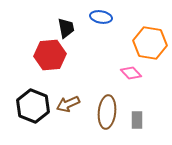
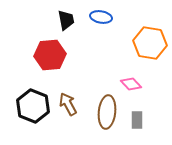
black trapezoid: moved 8 px up
pink diamond: moved 11 px down
brown arrow: rotated 85 degrees clockwise
